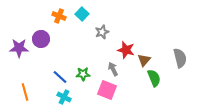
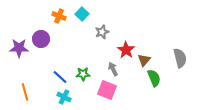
red star: rotated 18 degrees clockwise
